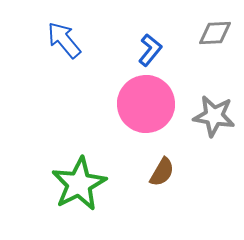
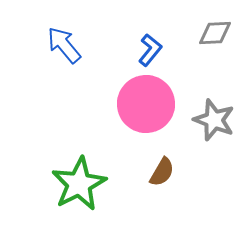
blue arrow: moved 5 px down
gray star: moved 4 px down; rotated 12 degrees clockwise
